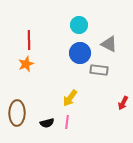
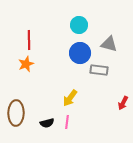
gray triangle: rotated 12 degrees counterclockwise
brown ellipse: moved 1 px left
